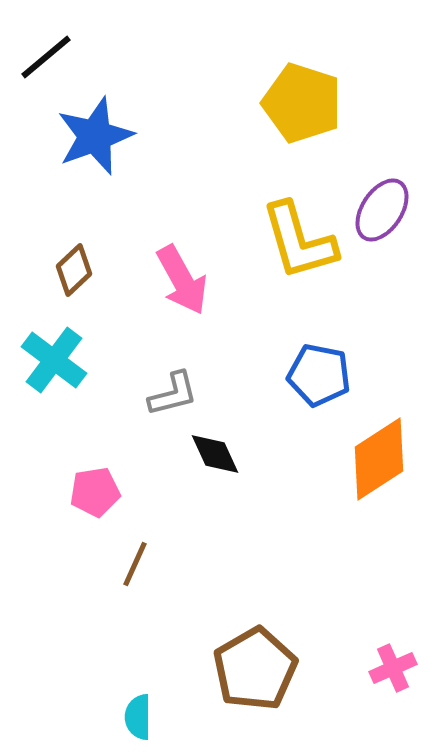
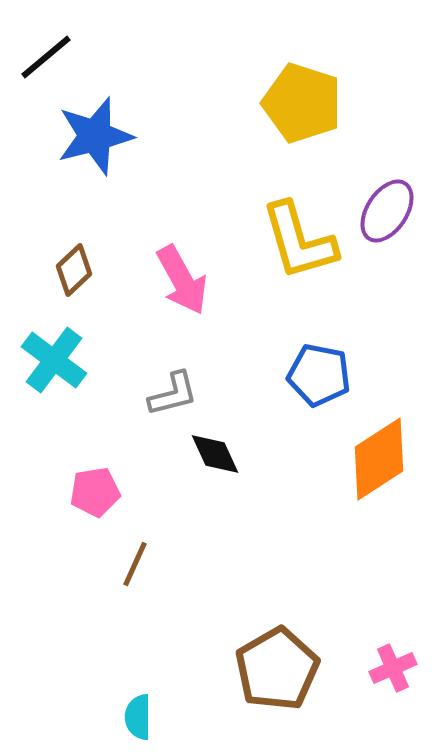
blue star: rotated 6 degrees clockwise
purple ellipse: moved 5 px right, 1 px down
brown pentagon: moved 22 px right
